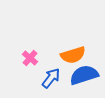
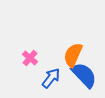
orange semicircle: rotated 130 degrees clockwise
blue semicircle: rotated 64 degrees clockwise
